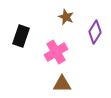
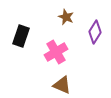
brown triangle: moved 1 px down; rotated 24 degrees clockwise
